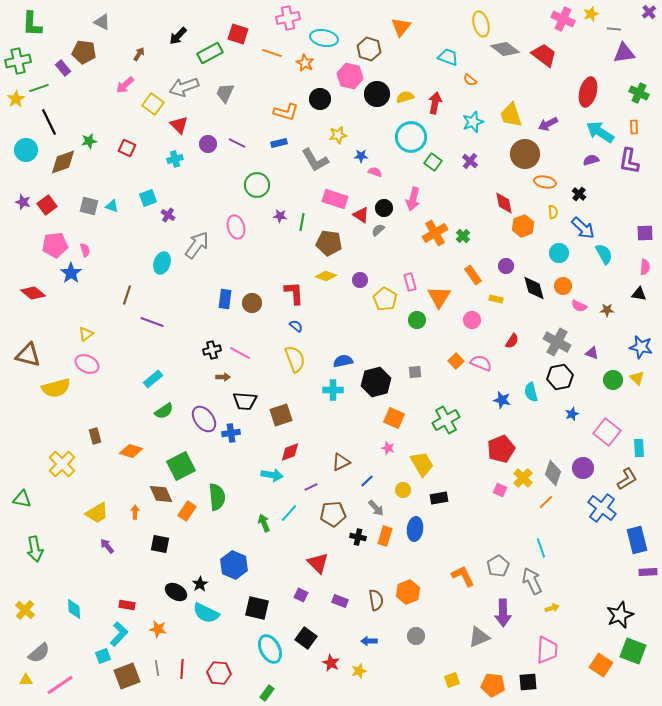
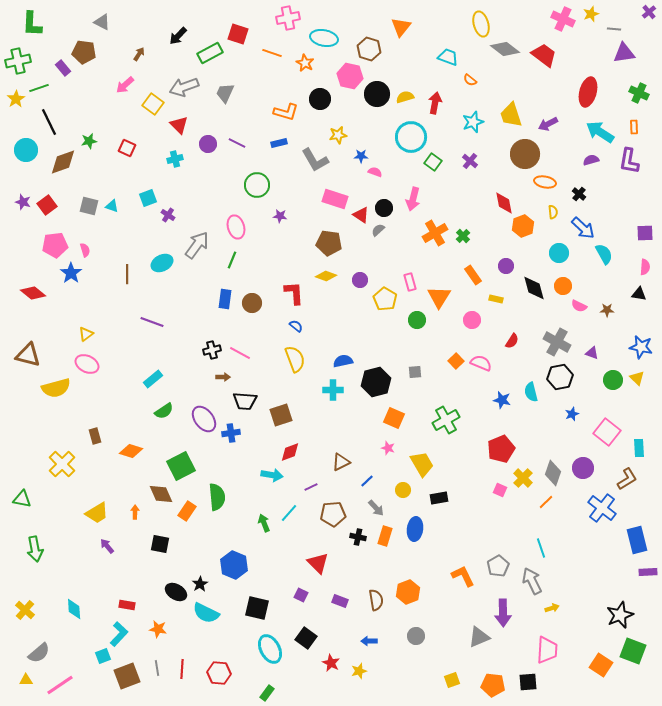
green line at (302, 222): moved 70 px left, 38 px down; rotated 12 degrees clockwise
cyan ellipse at (162, 263): rotated 45 degrees clockwise
brown line at (127, 295): moved 21 px up; rotated 18 degrees counterclockwise
